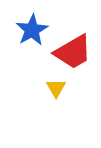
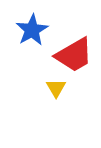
red trapezoid: moved 1 px right, 3 px down
